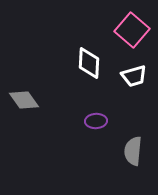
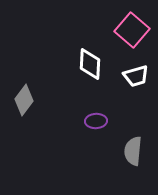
white diamond: moved 1 px right, 1 px down
white trapezoid: moved 2 px right
gray diamond: rotated 72 degrees clockwise
